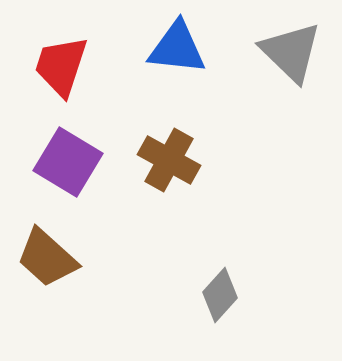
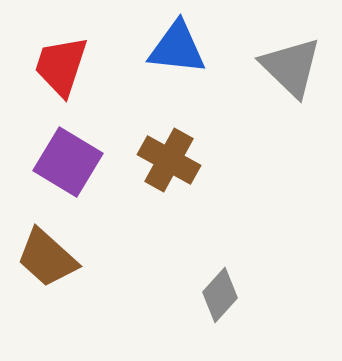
gray triangle: moved 15 px down
